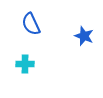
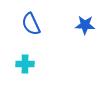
blue star: moved 1 px right, 11 px up; rotated 18 degrees counterclockwise
